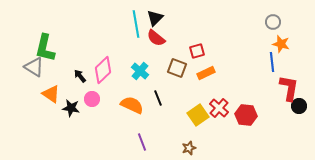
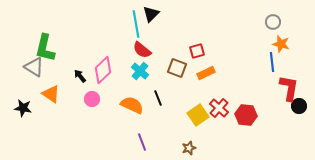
black triangle: moved 4 px left, 4 px up
red semicircle: moved 14 px left, 12 px down
black star: moved 48 px left
